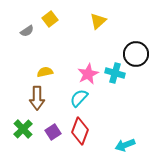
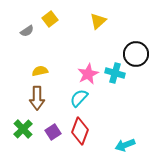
yellow semicircle: moved 5 px left, 1 px up
